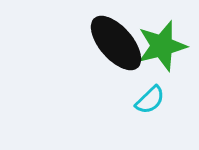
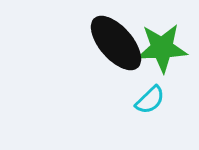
green star: moved 2 px down; rotated 12 degrees clockwise
